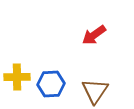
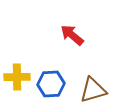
red arrow: moved 22 px left; rotated 75 degrees clockwise
brown triangle: moved 2 px left, 1 px up; rotated 40 degrees clockwise
